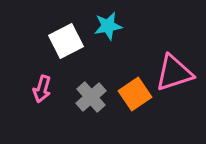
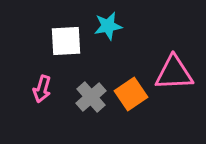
white square: rotated 24 degrees clockwise
pink triangle: rotated 15 degrees clockwise
orange square: moved 4 px left
